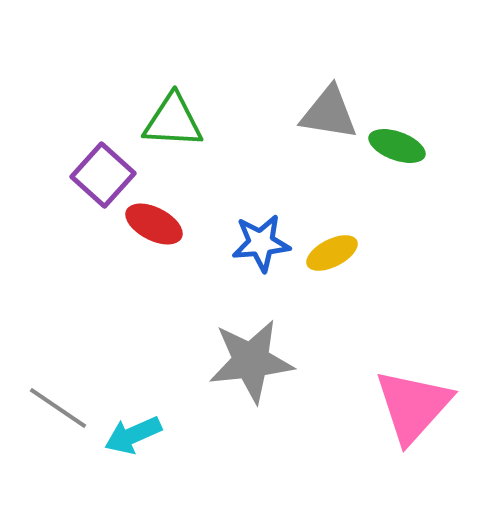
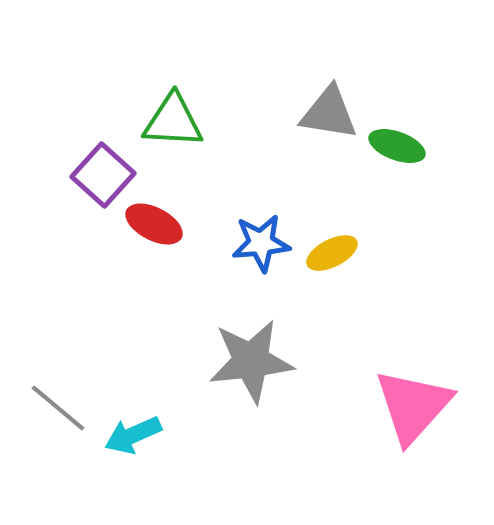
gray line: rotated 6 degrees clockwise
